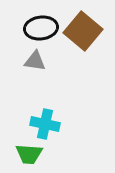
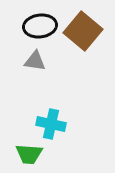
black ellipse: moved 1 px left, 2 px up
cyan cross: moved 6 px right
